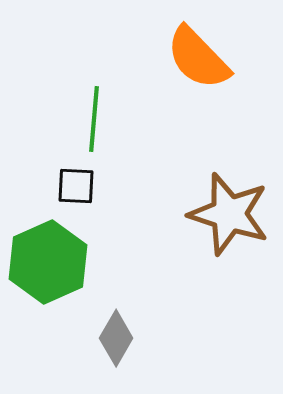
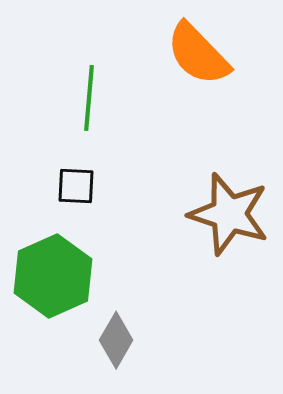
orange semicircle: moved 4 px up
green line: moved 5 px left, 21 px up
green hexagon: moved 5 px right, 14 px down
gray diamond: moved 2 px down
